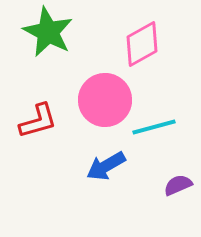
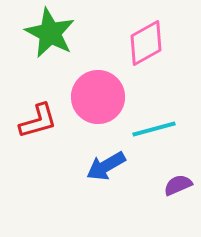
green star: moved 2 px right, 1 px down
pink diamond: moved 4 px right, 1 px up
pink circle: moved 7 px left, 3 px up
cyan line: moved 2 px down
